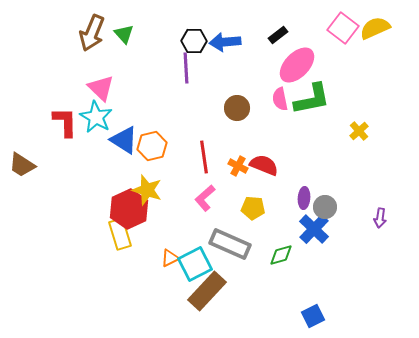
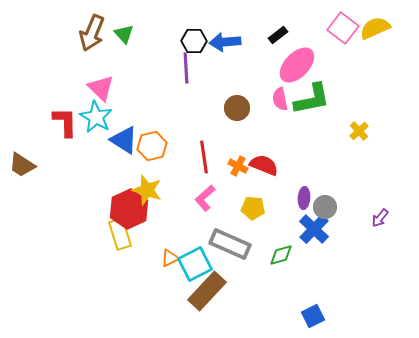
purple arrow: rotated 30 degrees clockwise
